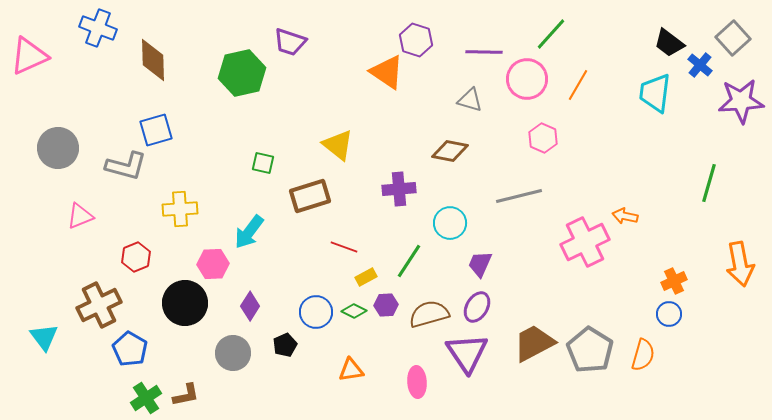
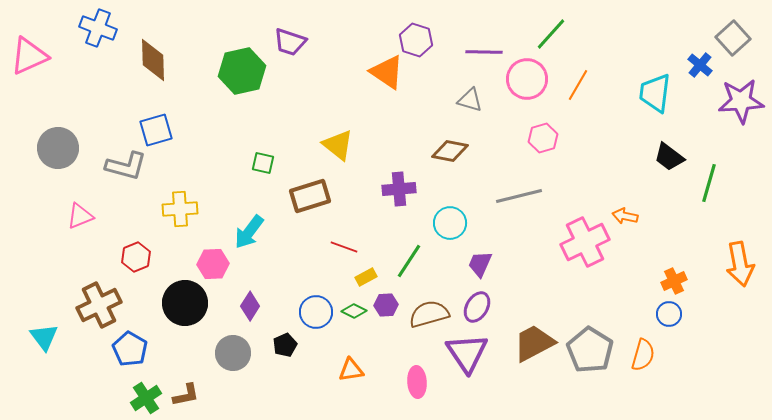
black trapezoid at (669, 43): moved 114 px down
green hexagon at (242, 73): moved 2 px up
pink hexagon at (543, 138): rotated 20 degrees clockwise
